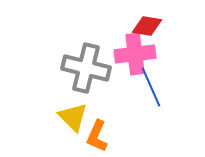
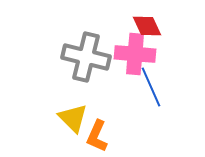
red diamond: rotated 56 degrees clockwise
pink cross: rotated 12 degrees clockwise
gray cross: moved 11 px up
yellow triangle: moved 1 px down
